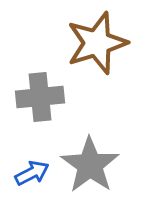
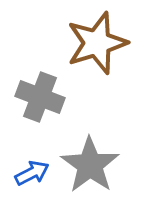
gray cross: rotated 27 degrees clockwise
